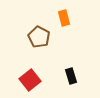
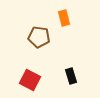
brown pentagon: rotated 20 degrees counterclockwise
red square: rotated 25 degrees counterclockwise
